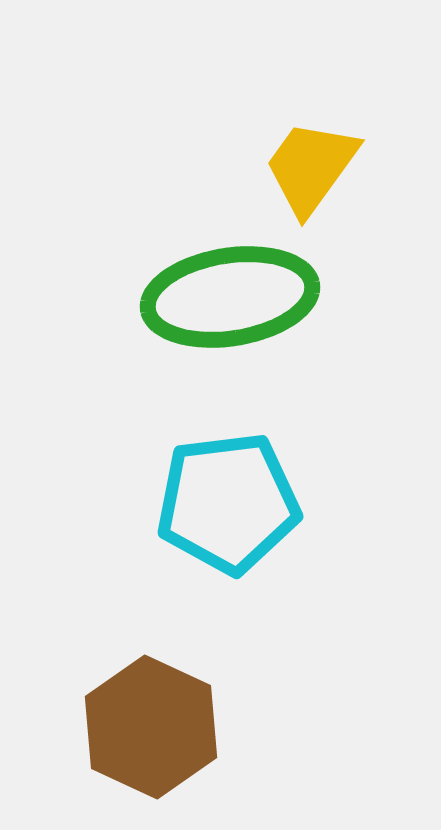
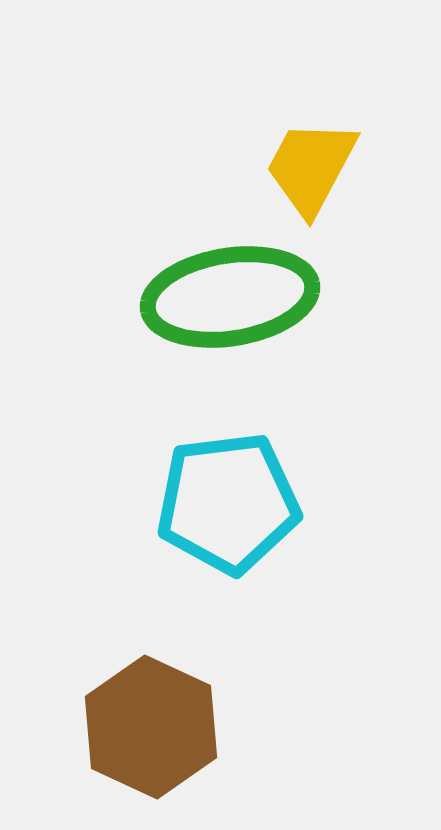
yellow trapezoid: rotated 8 degrees counterclockwise
